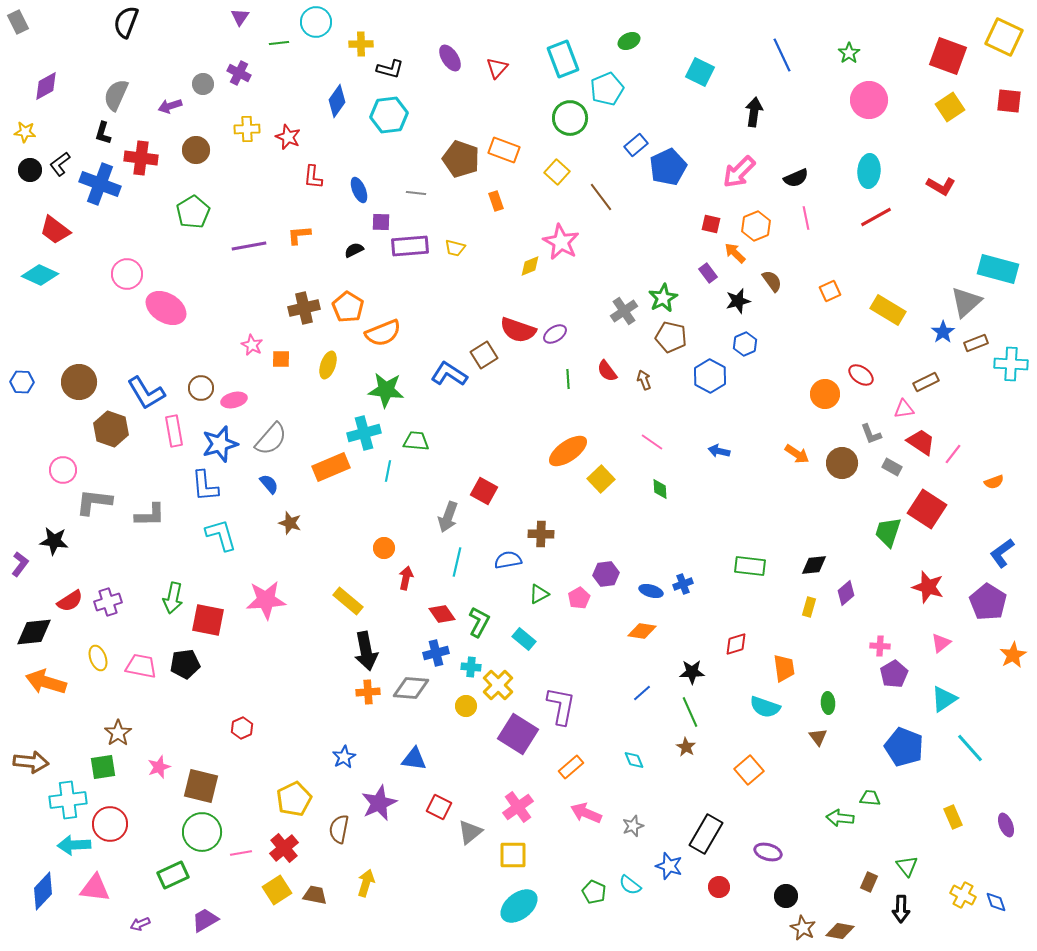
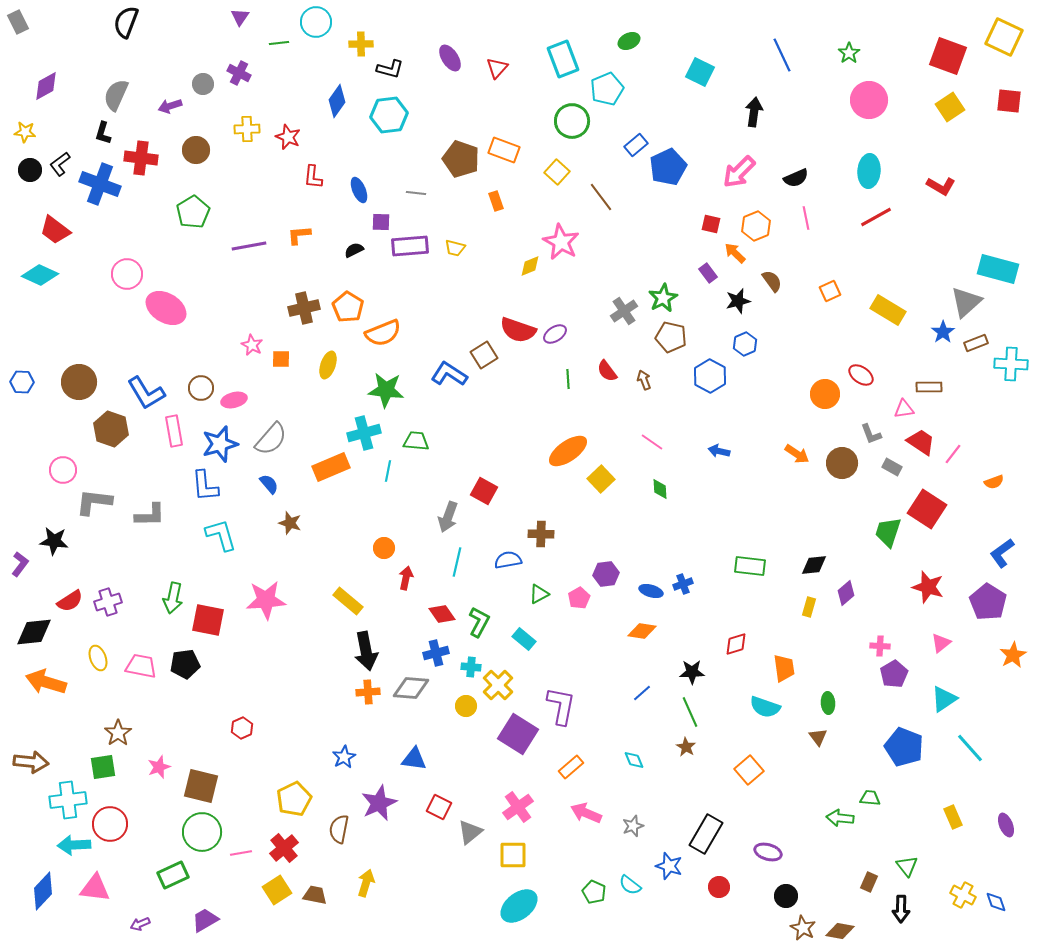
green circle at (570, 118): moved 2 px right, 3 px down
brown rectangle at (926, 382): moved 3 px right, 5 px down; rotated 25 degrees clockwise
